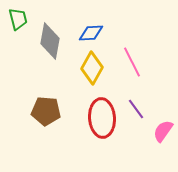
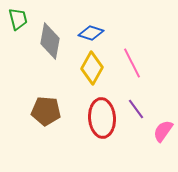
blue diamond: rotated 20 degrees clockwise
pink line: moved 1 px down
